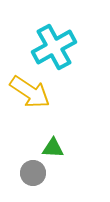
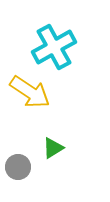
green triangle: rotated 35 degrees counterclockwise
gray circle: moved 15 px left, 6 px up
